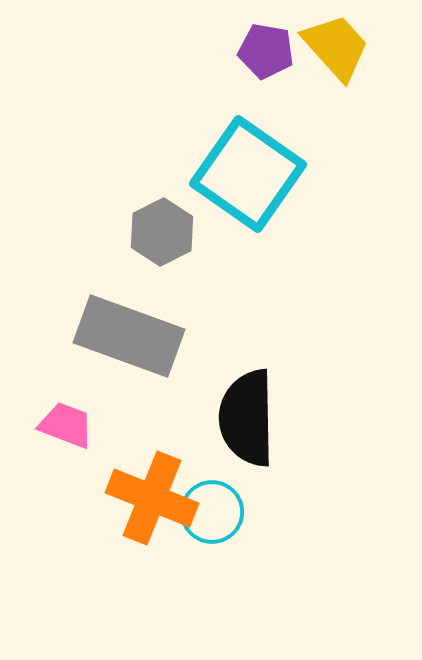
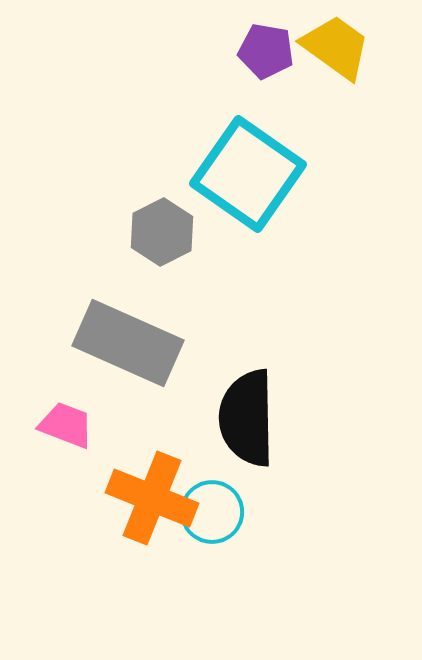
yellow trapezoid: rotated 12 degrees counterclockwise
gray rectangle: moved 1 px left, 7 px down; rotated 4 degrees clockwise
